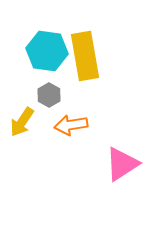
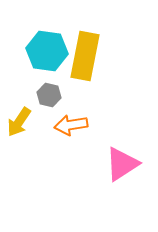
yellow rectangle: rotated 21 degrees clockwise
gray hexagon: rotated 15 degrees counterclockwise
yellow arrow: moved 3 px left
